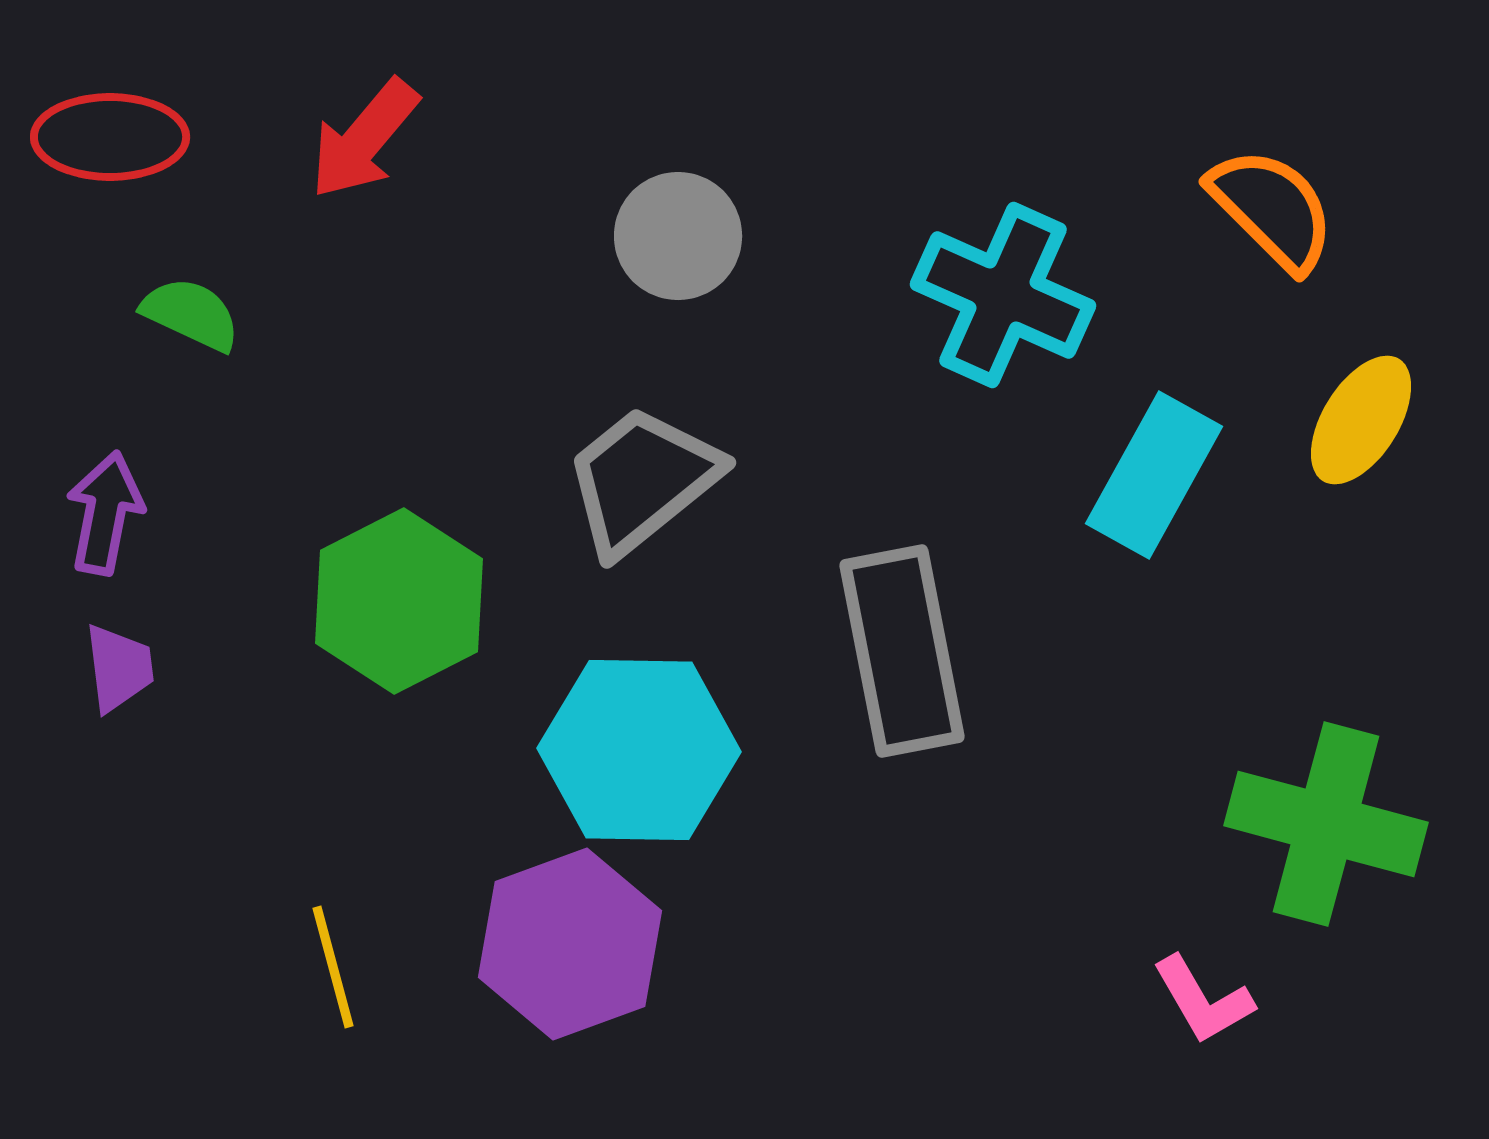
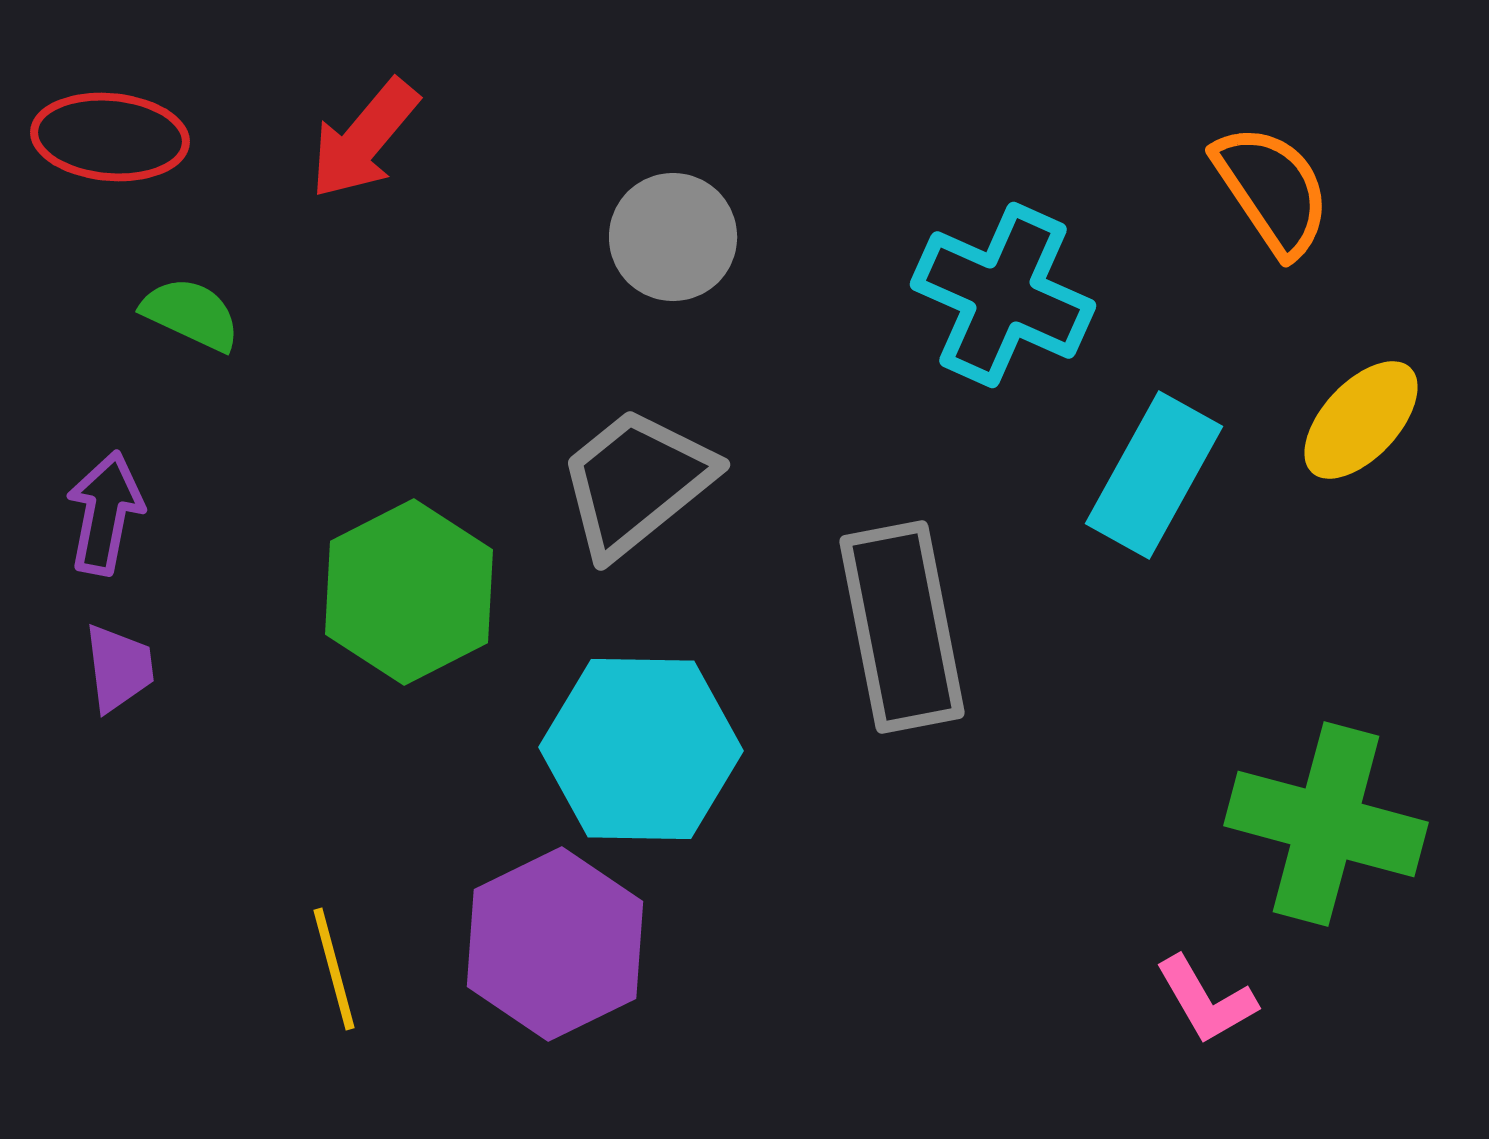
red ellipse: rotated 5 degrees clockwise
orange semicircle: moved 19 px up; rotated 11 degrees clockwise
gray circle: moved 5 px left, 1 px down
yellow ellipse: rotated 11 degrees clockwise
gray trapezoid: moved 6 px left, 2 px down
green hexagon: moved 10 px right, 9 px up
gray rectangle: moved 24 px up
cyan hexagon: moved 2 px right, 1 px up
purple hexagon: moved 15 px left; rotated 6 degrees counterclockwise
yellow line: moved 1 px right, 2 px down
pink L-shape: moved 3 px right
